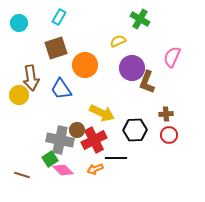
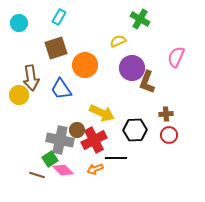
pink semicircle: moved 4 px right
brown line: moved 15 px right
